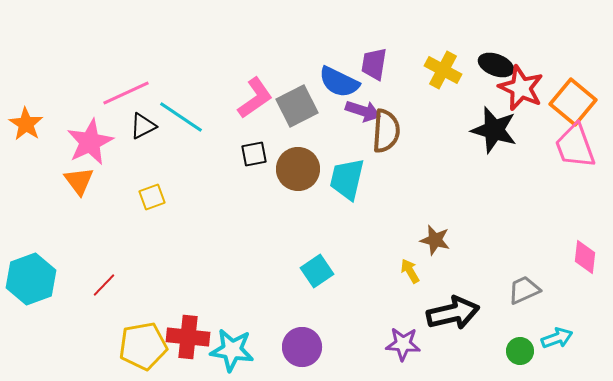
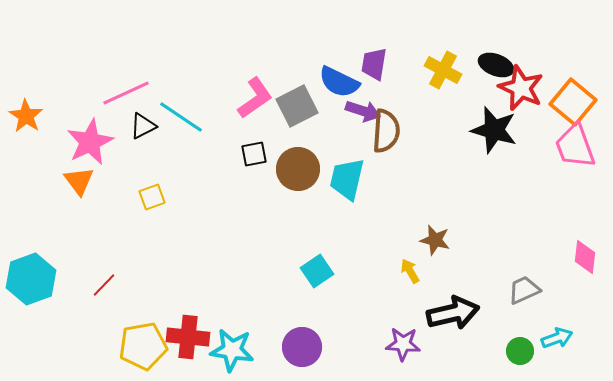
orange star: moved 8 px up
